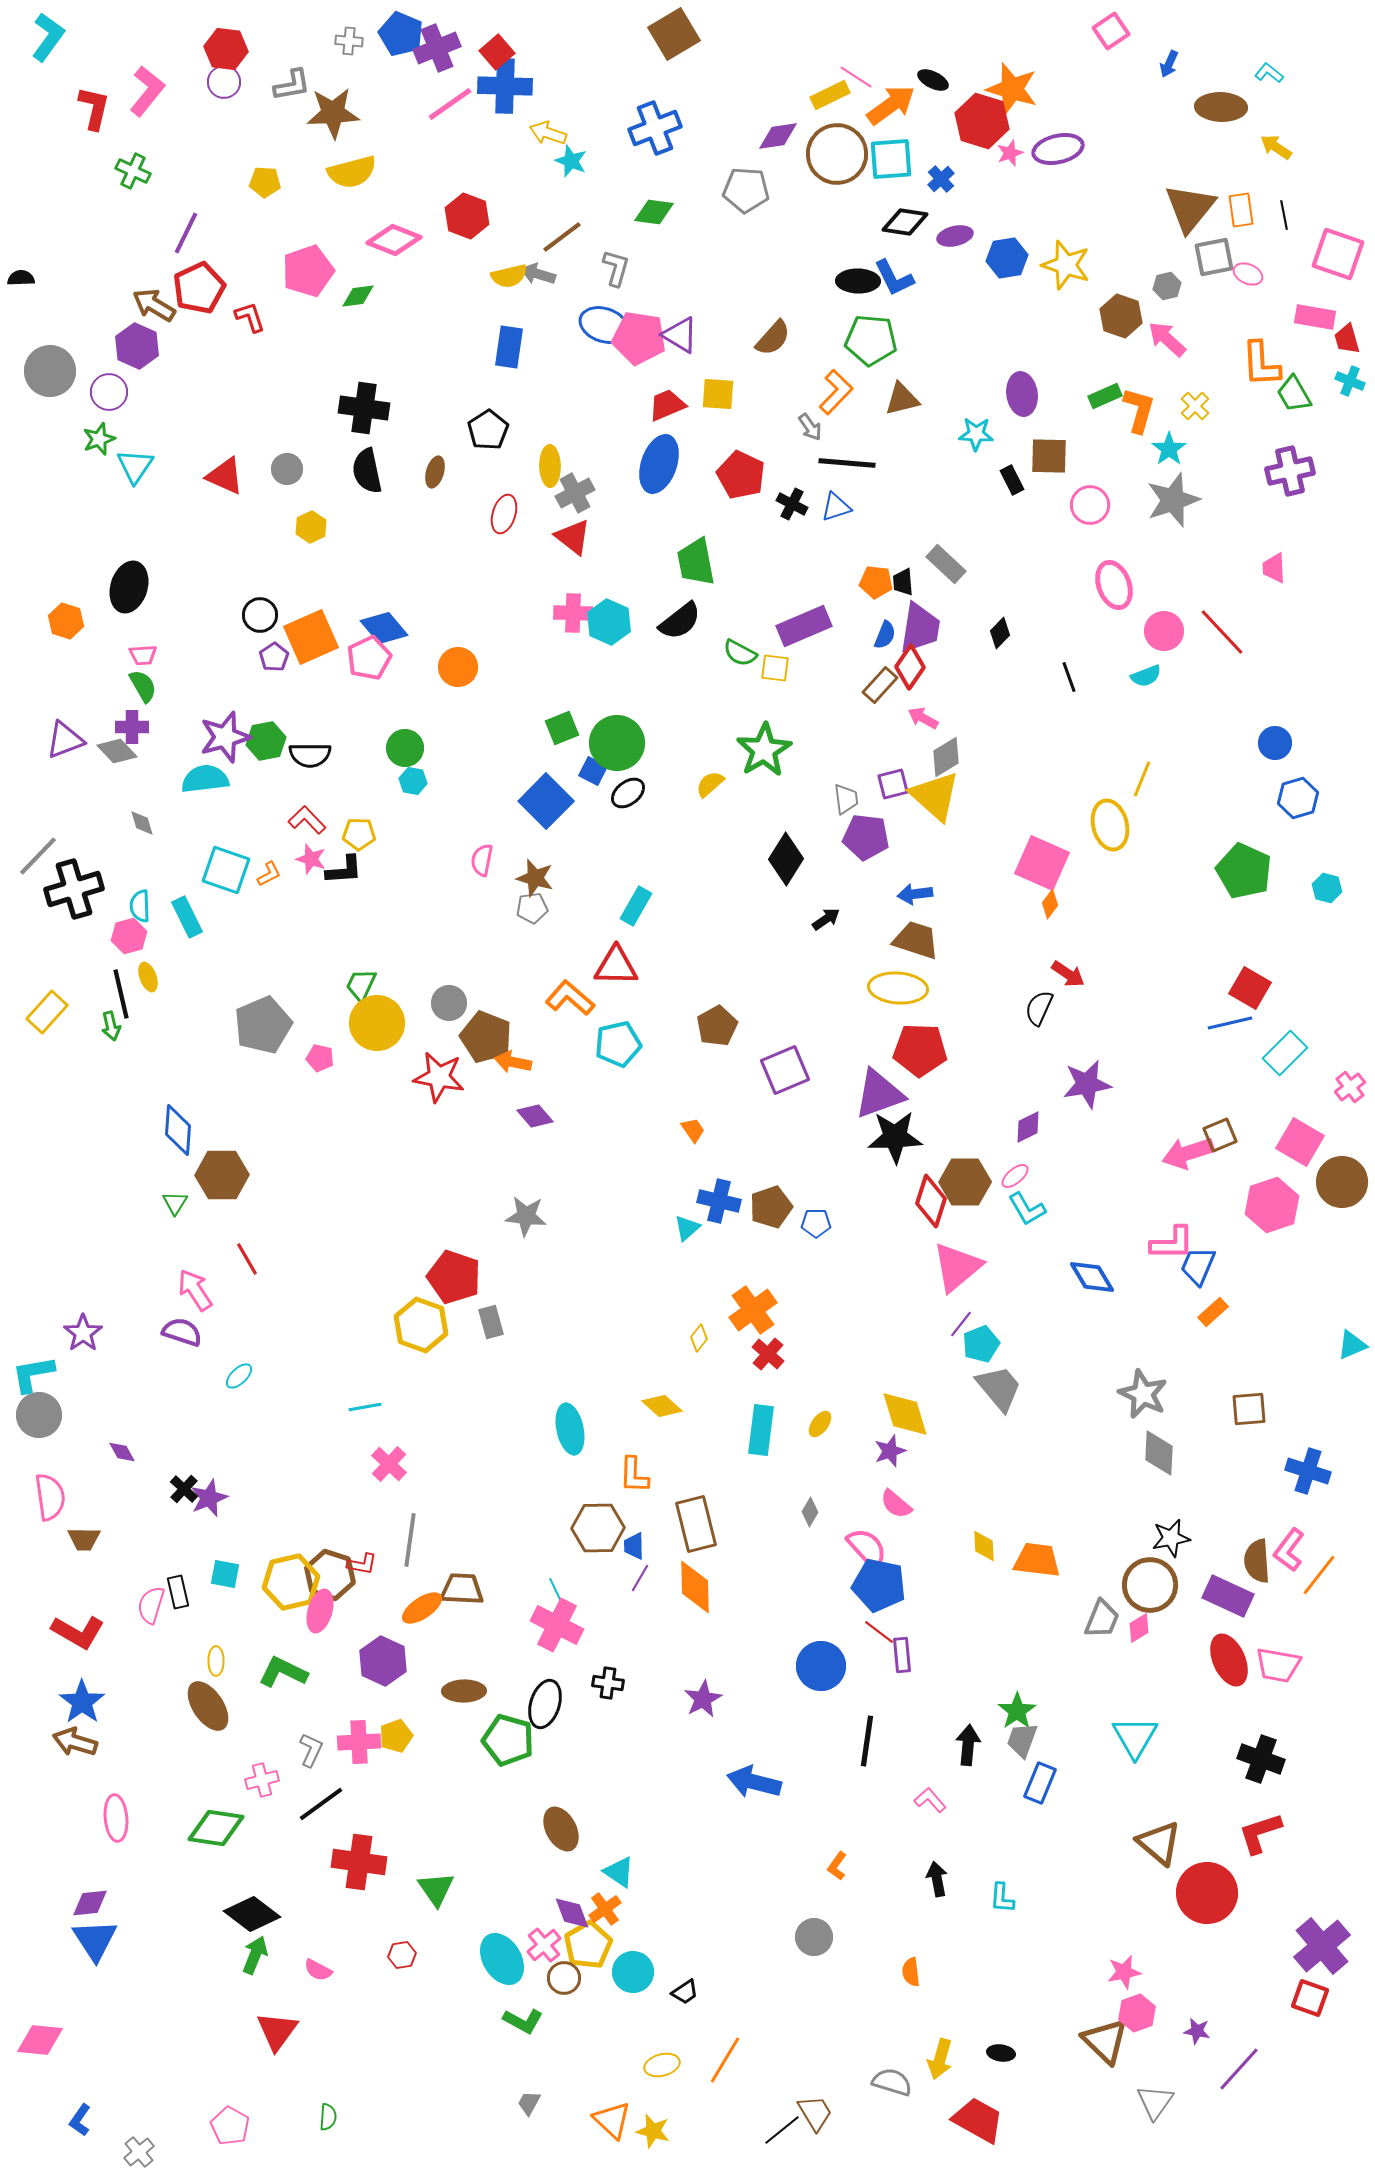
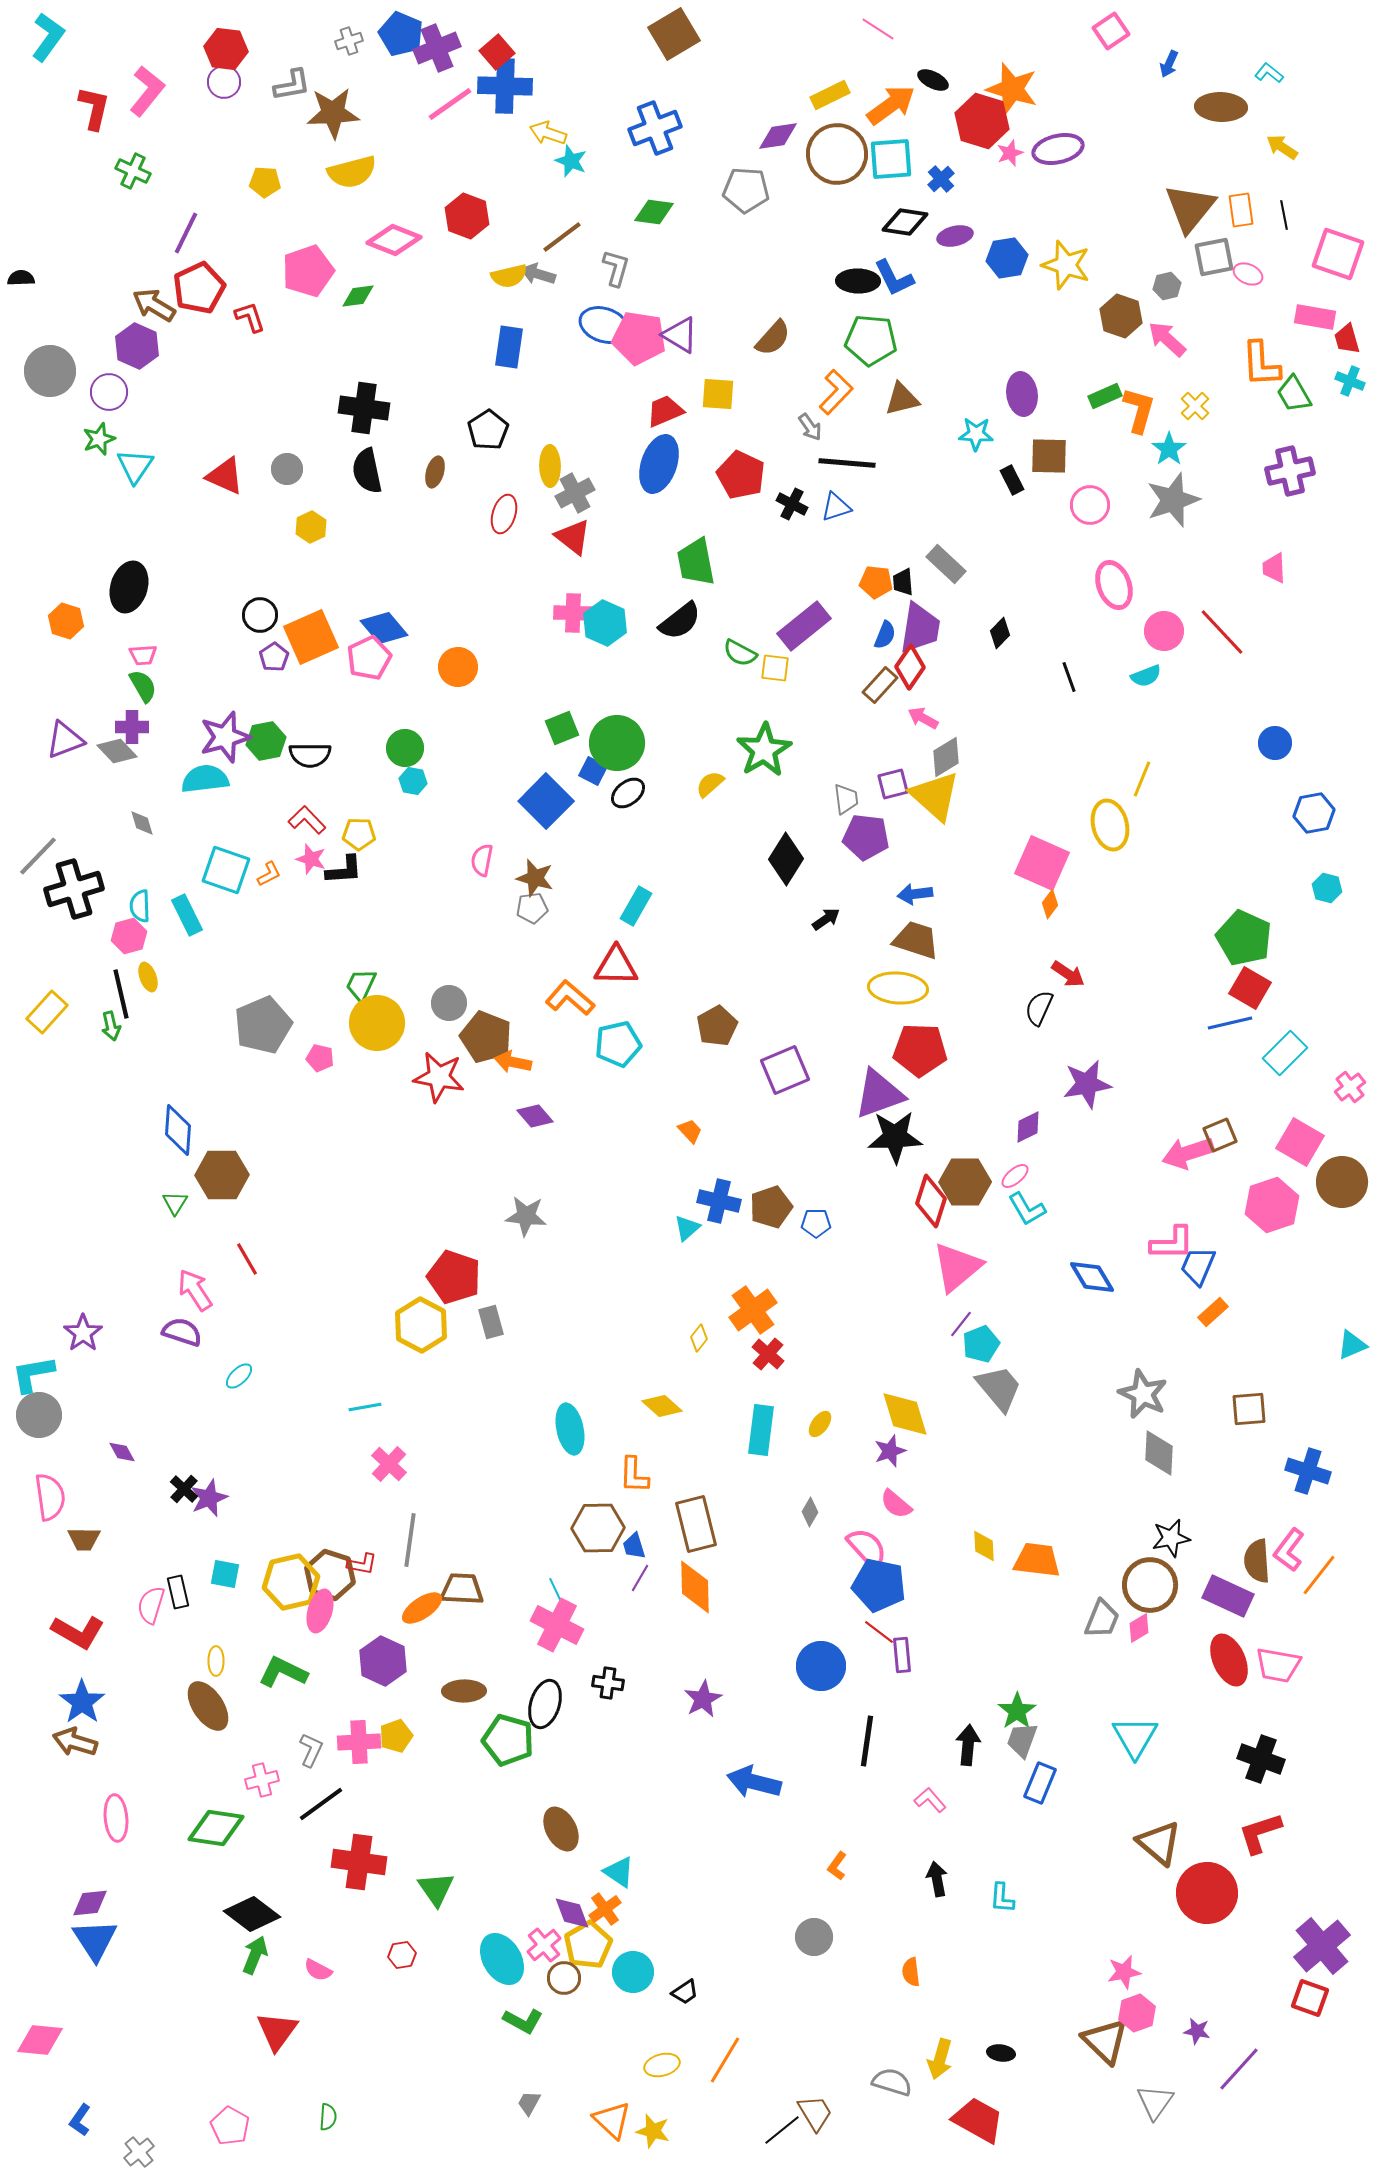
gray cross at (349, 41): rotated 24 degrees counterclockwise
pink line at (856, 77): moved 22 px right, 48 px up
yellow arrow at (1276, 147): moved 6 px right
red trapezoid at (667, 405): moved 2 px left, 6 px down
cyan hexagon at (609, 622): moved 4 px left, 1 px down
purple rectangle at (804, 626): rotated 16 degrees counterclockwise
blue hexagon at (1298, 798): moved 16 px right, 15 px down; rotated 6 degrees clockwise
green pentagon at (1244, 871): moved 67 px down
cyan rectangle at (187, 917): moved 2 px up
orange trapezoid at (693, 1130): moved 3 px left, 1 px down; rotated 8 degrees counterclockwise
yellow hexagon at (421, 1325): rotated 8 degrees clockwise
blue trapezoid at (634, 1546): rotated 16 degrees counterclockwise
